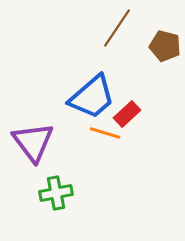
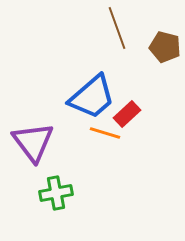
brown line: rotated 54 degrees counterclockwise
brown pentagon: moved 1 px down
